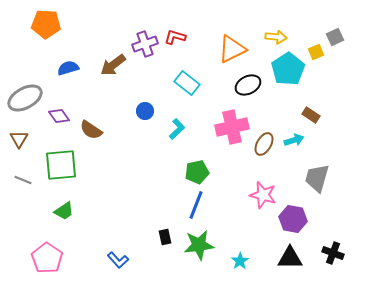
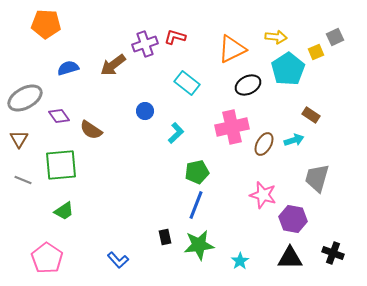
cyan L-shape: moved 1 px left, 4 px down
